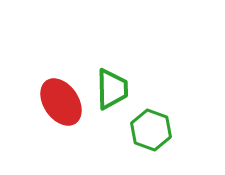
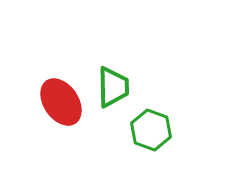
green trapezoid: moved 1 px right, 2 px up
